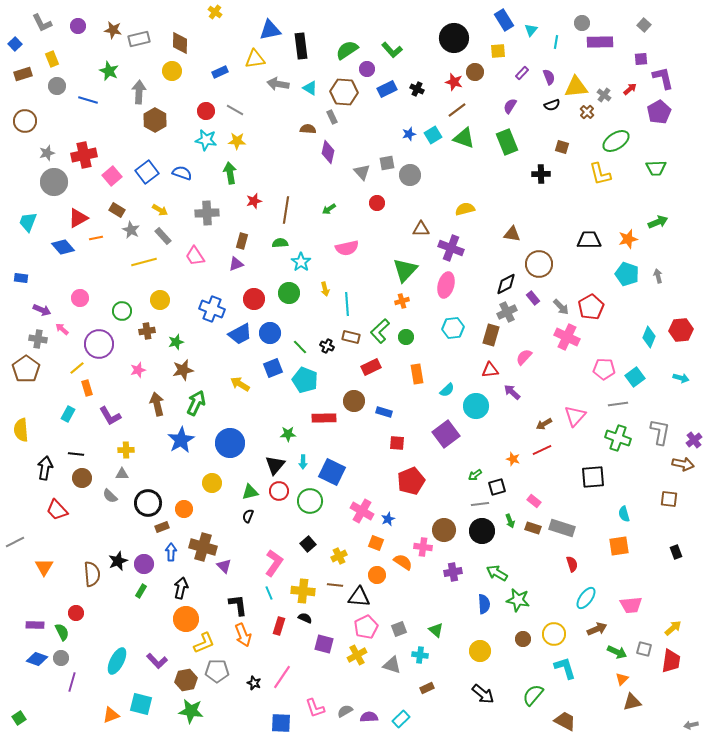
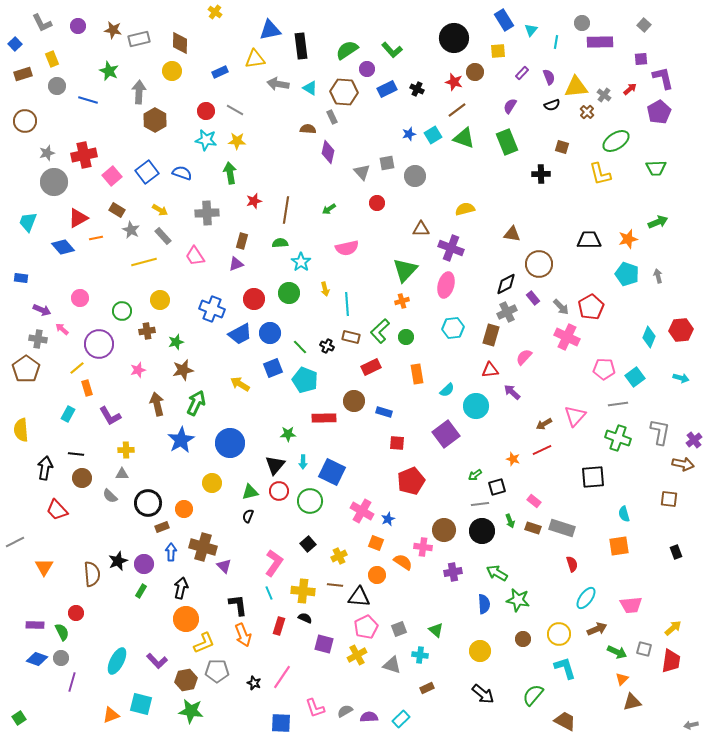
gray circle at (410, 175): moved 5 px right, 1 px down
yellow circle at (554, 634): moved 5 px right
